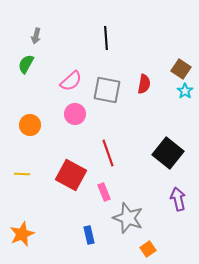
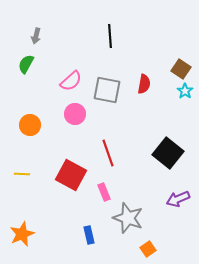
black line: moved 4 px right, 2 px up
purple arrow: rotated 100 degrees counterclockwise
